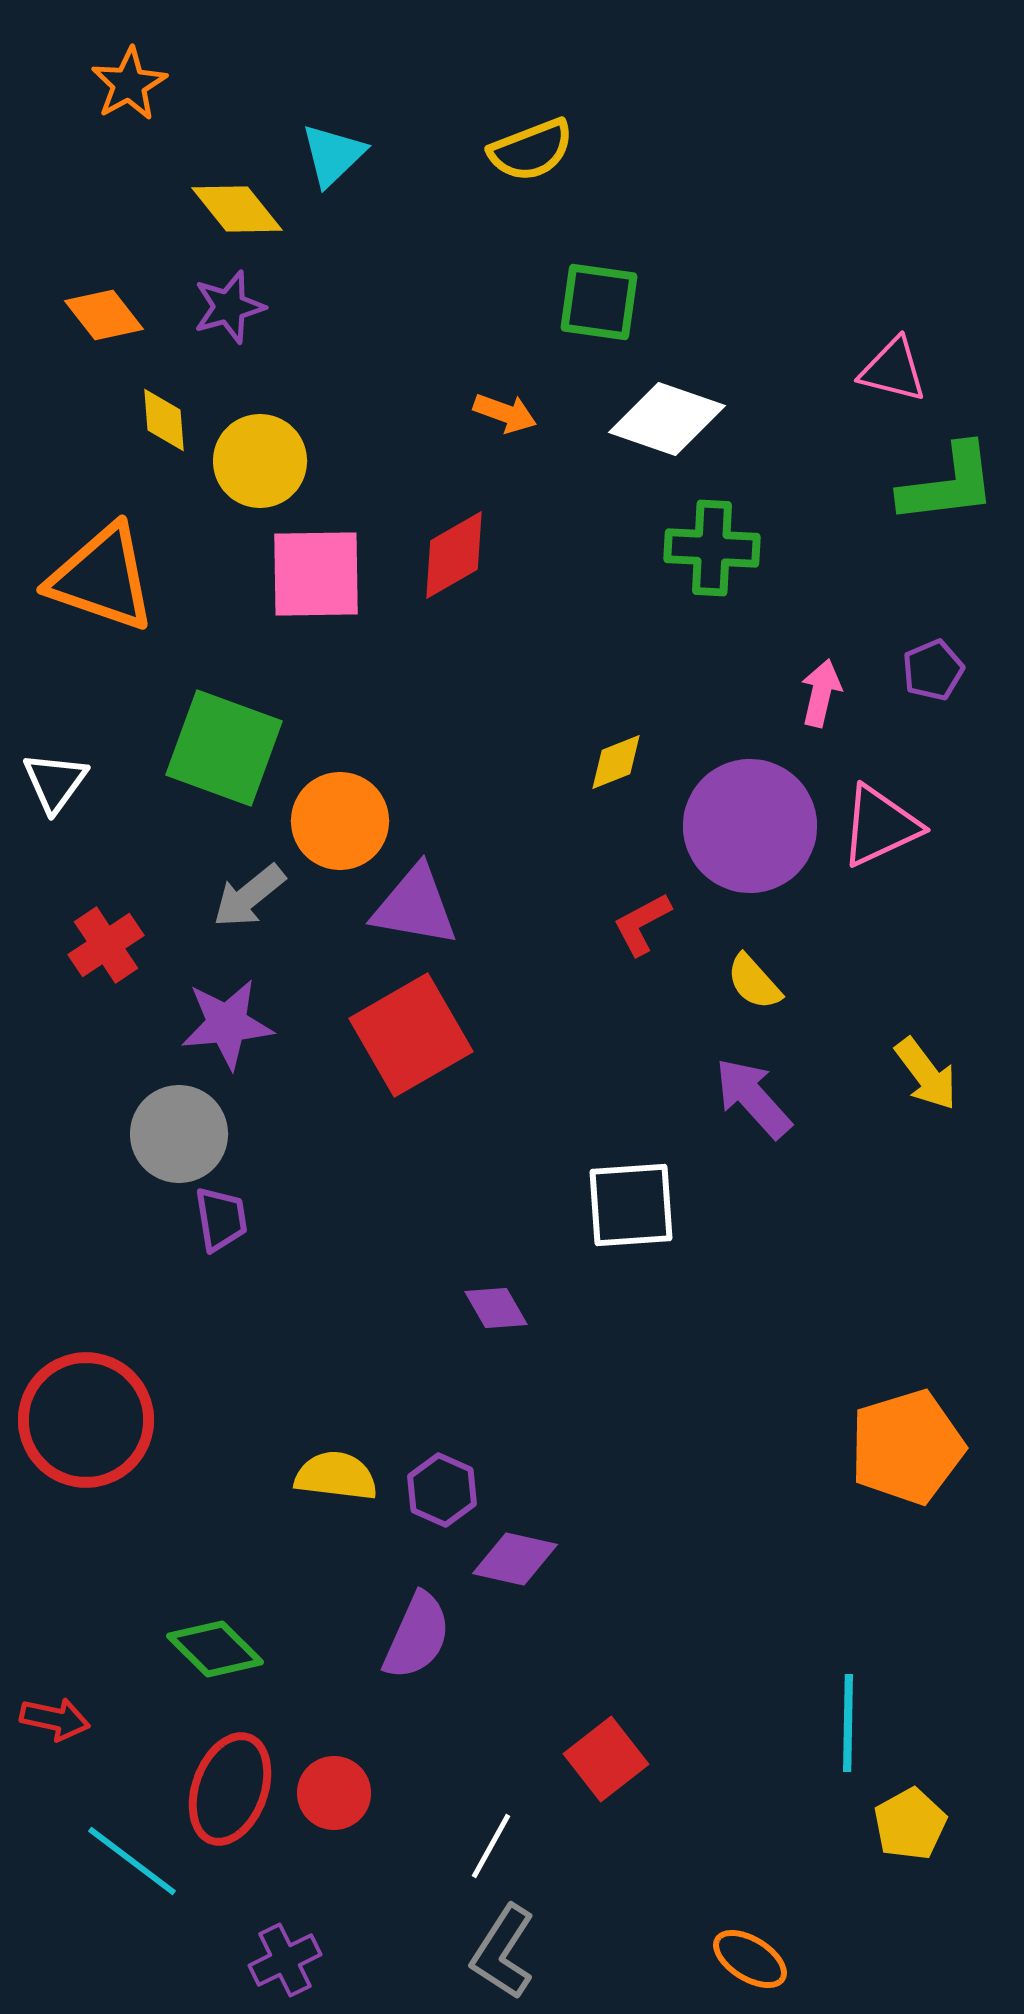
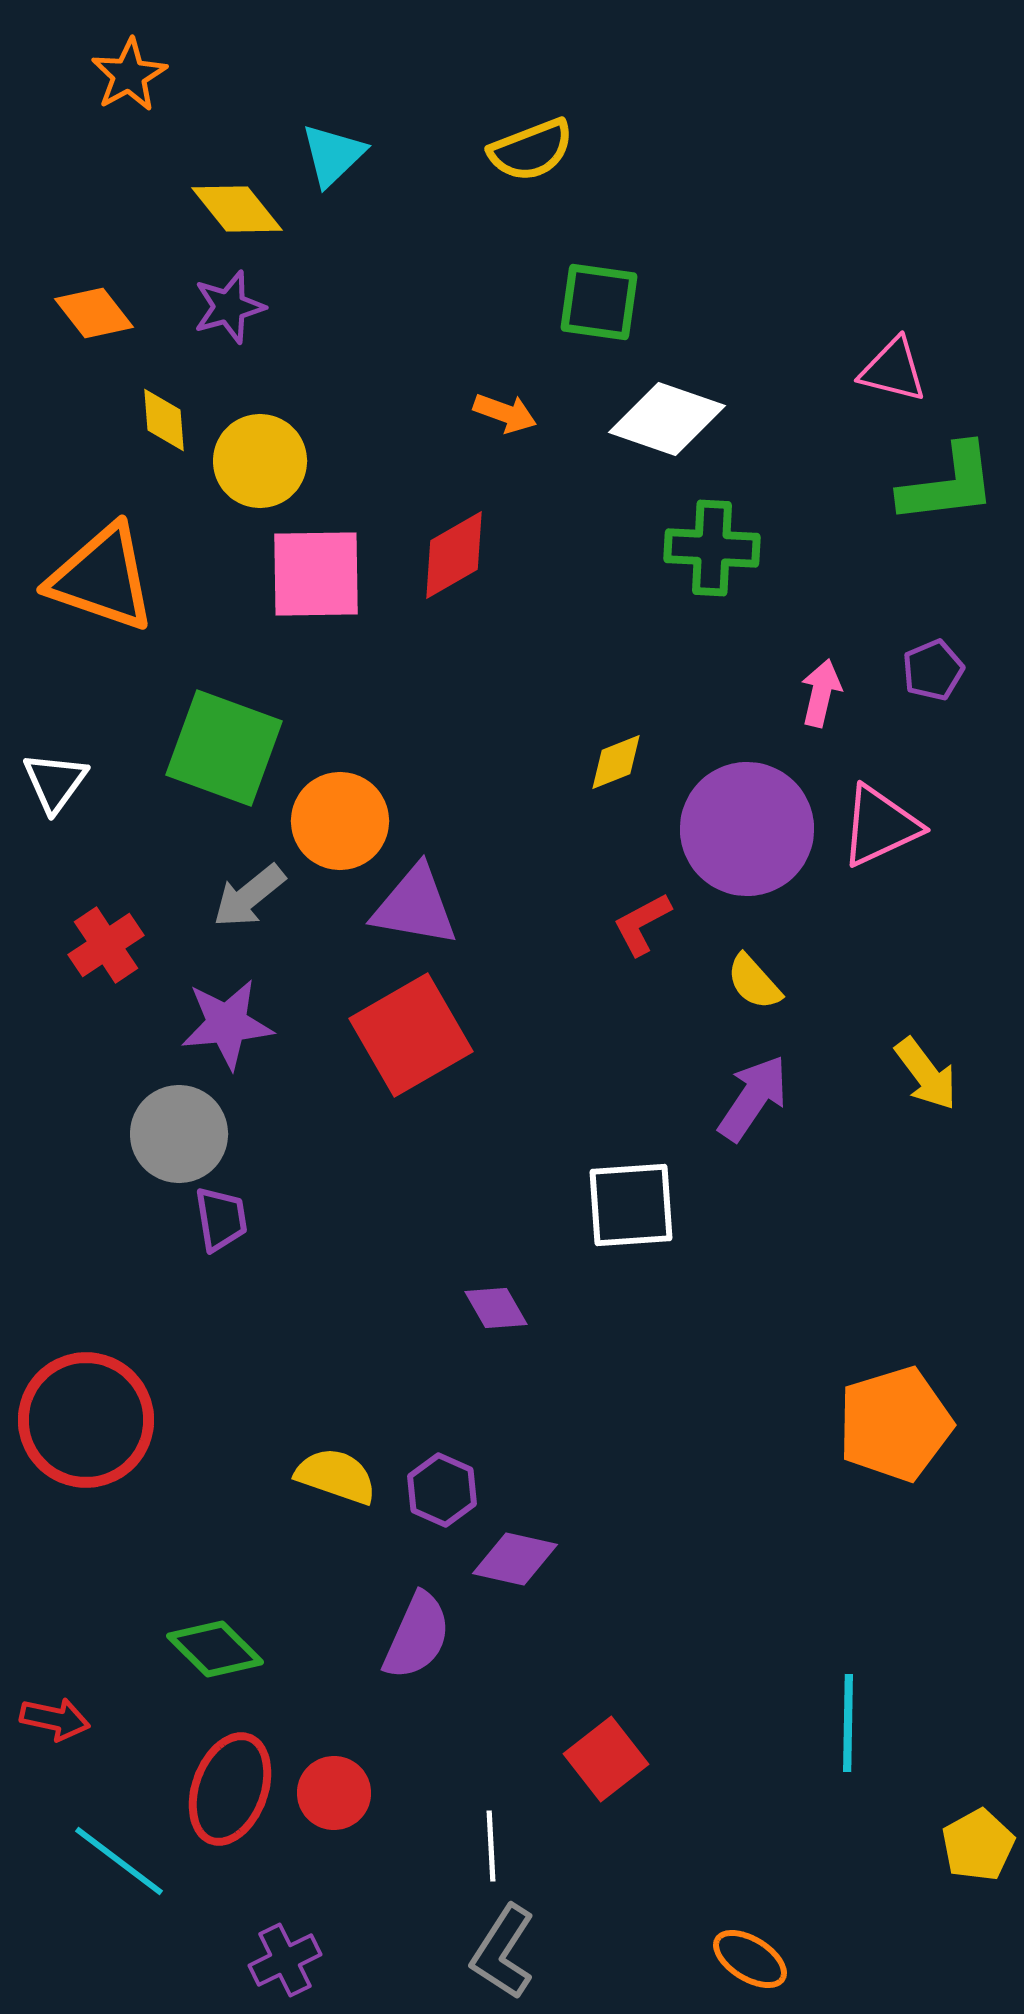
orange star at (129, 84): moved 9 px up
orange diamond at (104, 315): moved 10 px left, 2 px up
purple circle at (750, 826): moved 3 px left, 3 px down
purple arrow at (753, 1098): rotated 76 degrees clockwise
orange pentagon at (907, 1447): moved 12 px left, 23 px up
yellow semicircle at (336, 1476): rotated 12 degrees clockwise
yellow pentagon at (910, 1824): moved 68 px right, 21 px down
white line at (491, 1846): rotated 32 degrees counterclockwise
cyan line at (132, 1861): moved 13 px left
